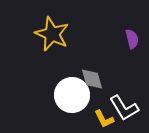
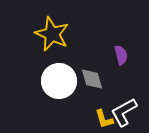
purple semicircle: moved 11 px left, 16 px down
white circle: moved 13 px left, 14 px up
white L-shape: moved 4 px down; rotated 92 degrees clockwise
yellow L-shape: rotated 10 degrees clockwise
